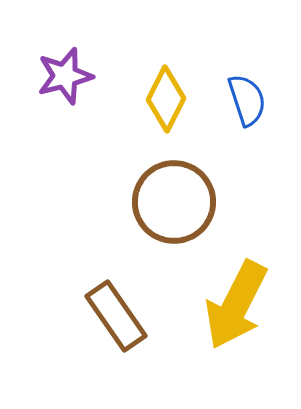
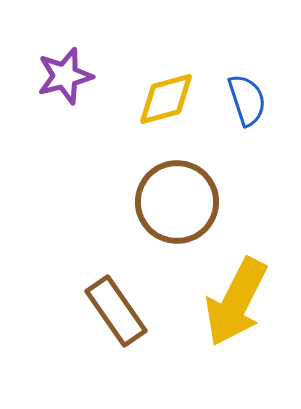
yellow diamond: rotated 48 degrees clockwise
brown circle: moved 3 px right
yellow arrow: moved 3 px up
brown rectangle: moved 5 px up
